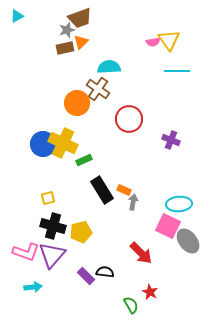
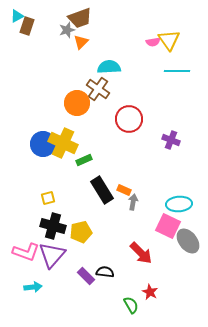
brown rectangle: moved 38 px left, 22 px up; rotated 60 degrees counterclockwise
